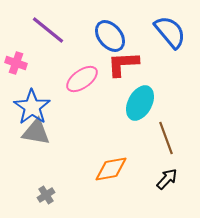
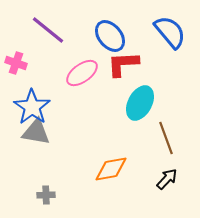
pink ellipse: moved 6 px up
gray cross: rotated 30 degrees clockwise
